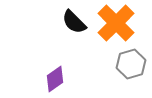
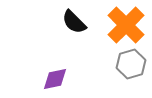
orange cross: moved 10 px right, 2 px down
purple diamond: rotated 24 degrees clockwise
